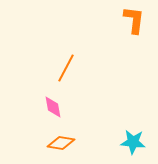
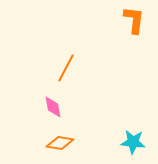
orange diamond: moved 1 px left
